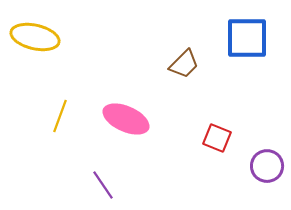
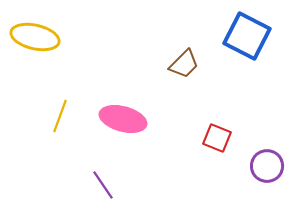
blue square: moved 2 px up; rotated 27 degrees clockwise
pink ellipse: moved 3 px left; rotated 9 degrees counterclockwise
